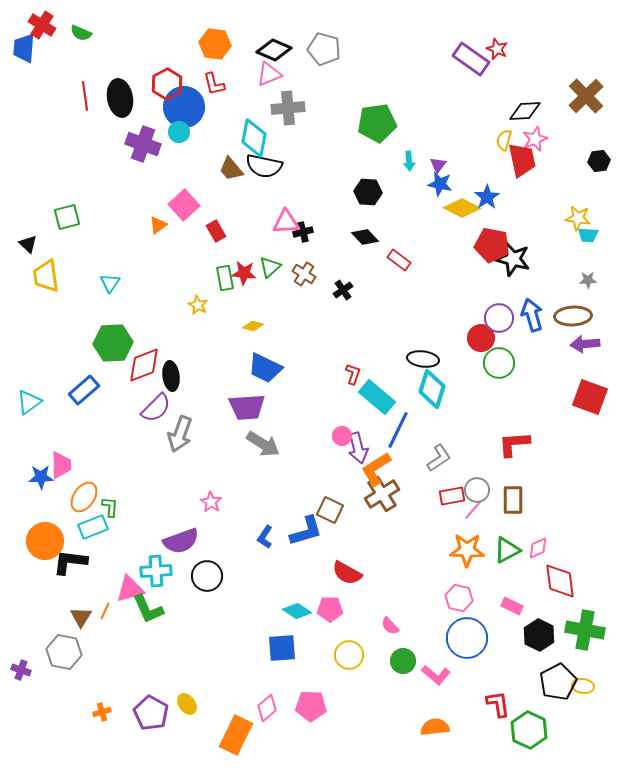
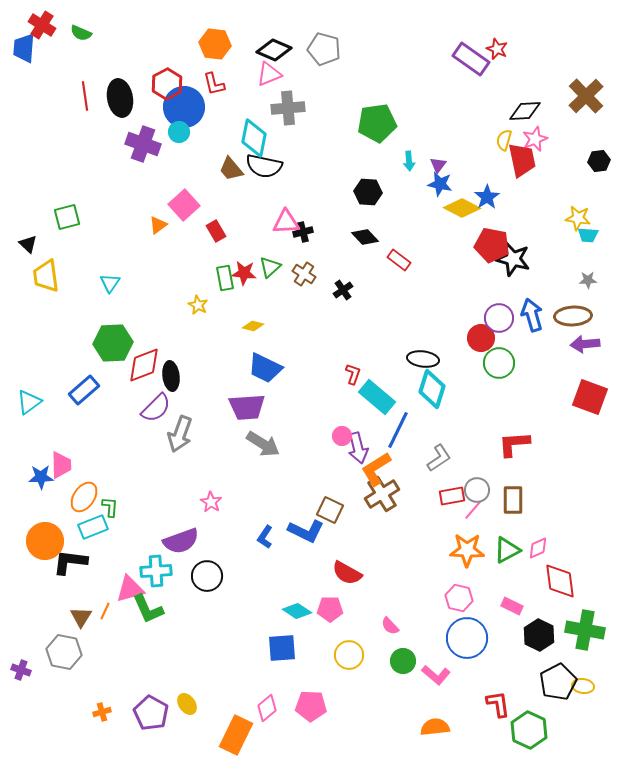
blue L-shape at (306, 531): rotated 42 degrees clockwise
